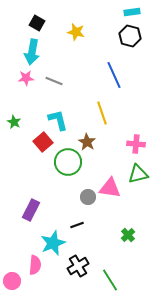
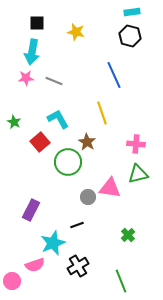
black square: rotated 28 degrees counterclockwise
cyan L-shape: moved 1 px up; rotated 15 degrees counterclockwise
red square: moved 3 px left
pink semicircle: rotated 66 degrees clockwise
green line: moved 11 px right, 1 px down; rotated 10 degrees clockwise
